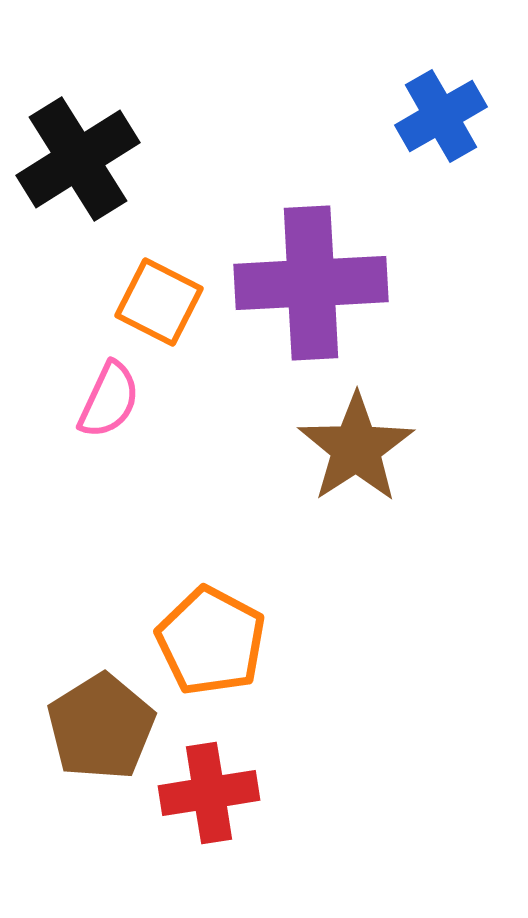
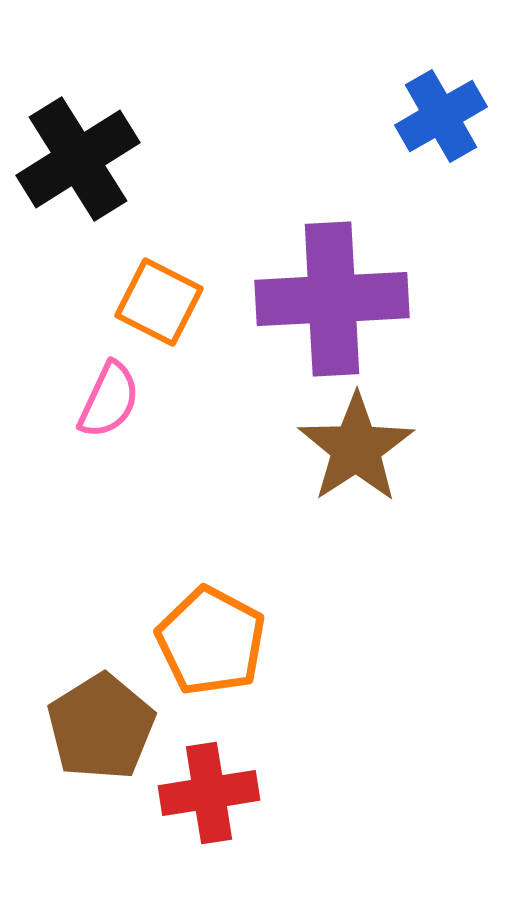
purple cross: moved 21 px right, 16 px down
